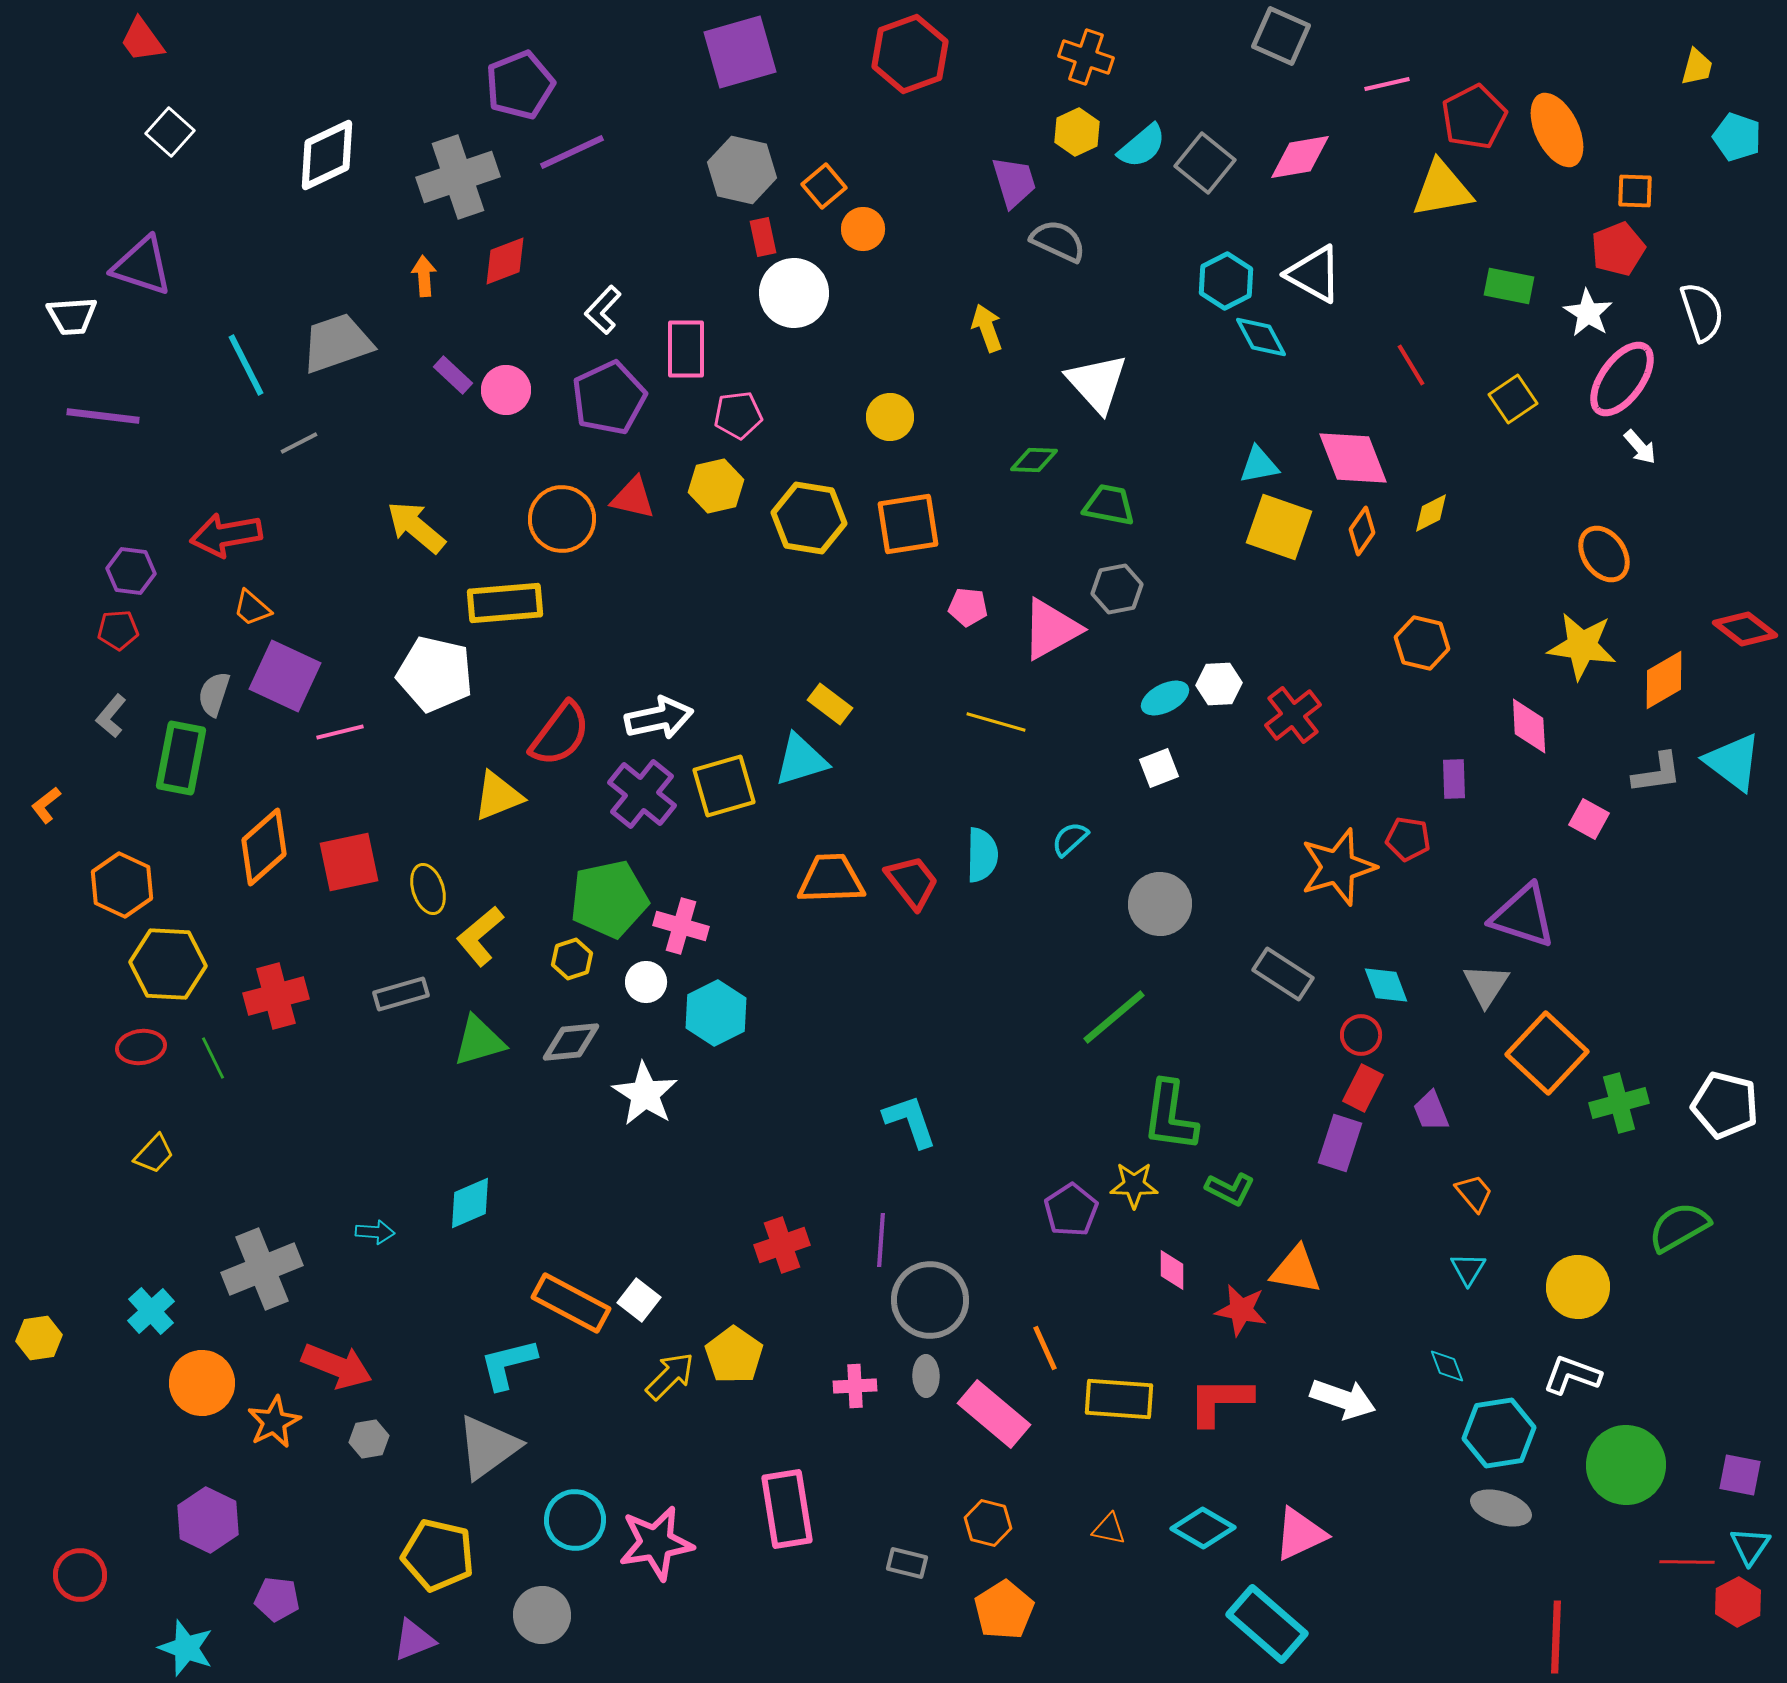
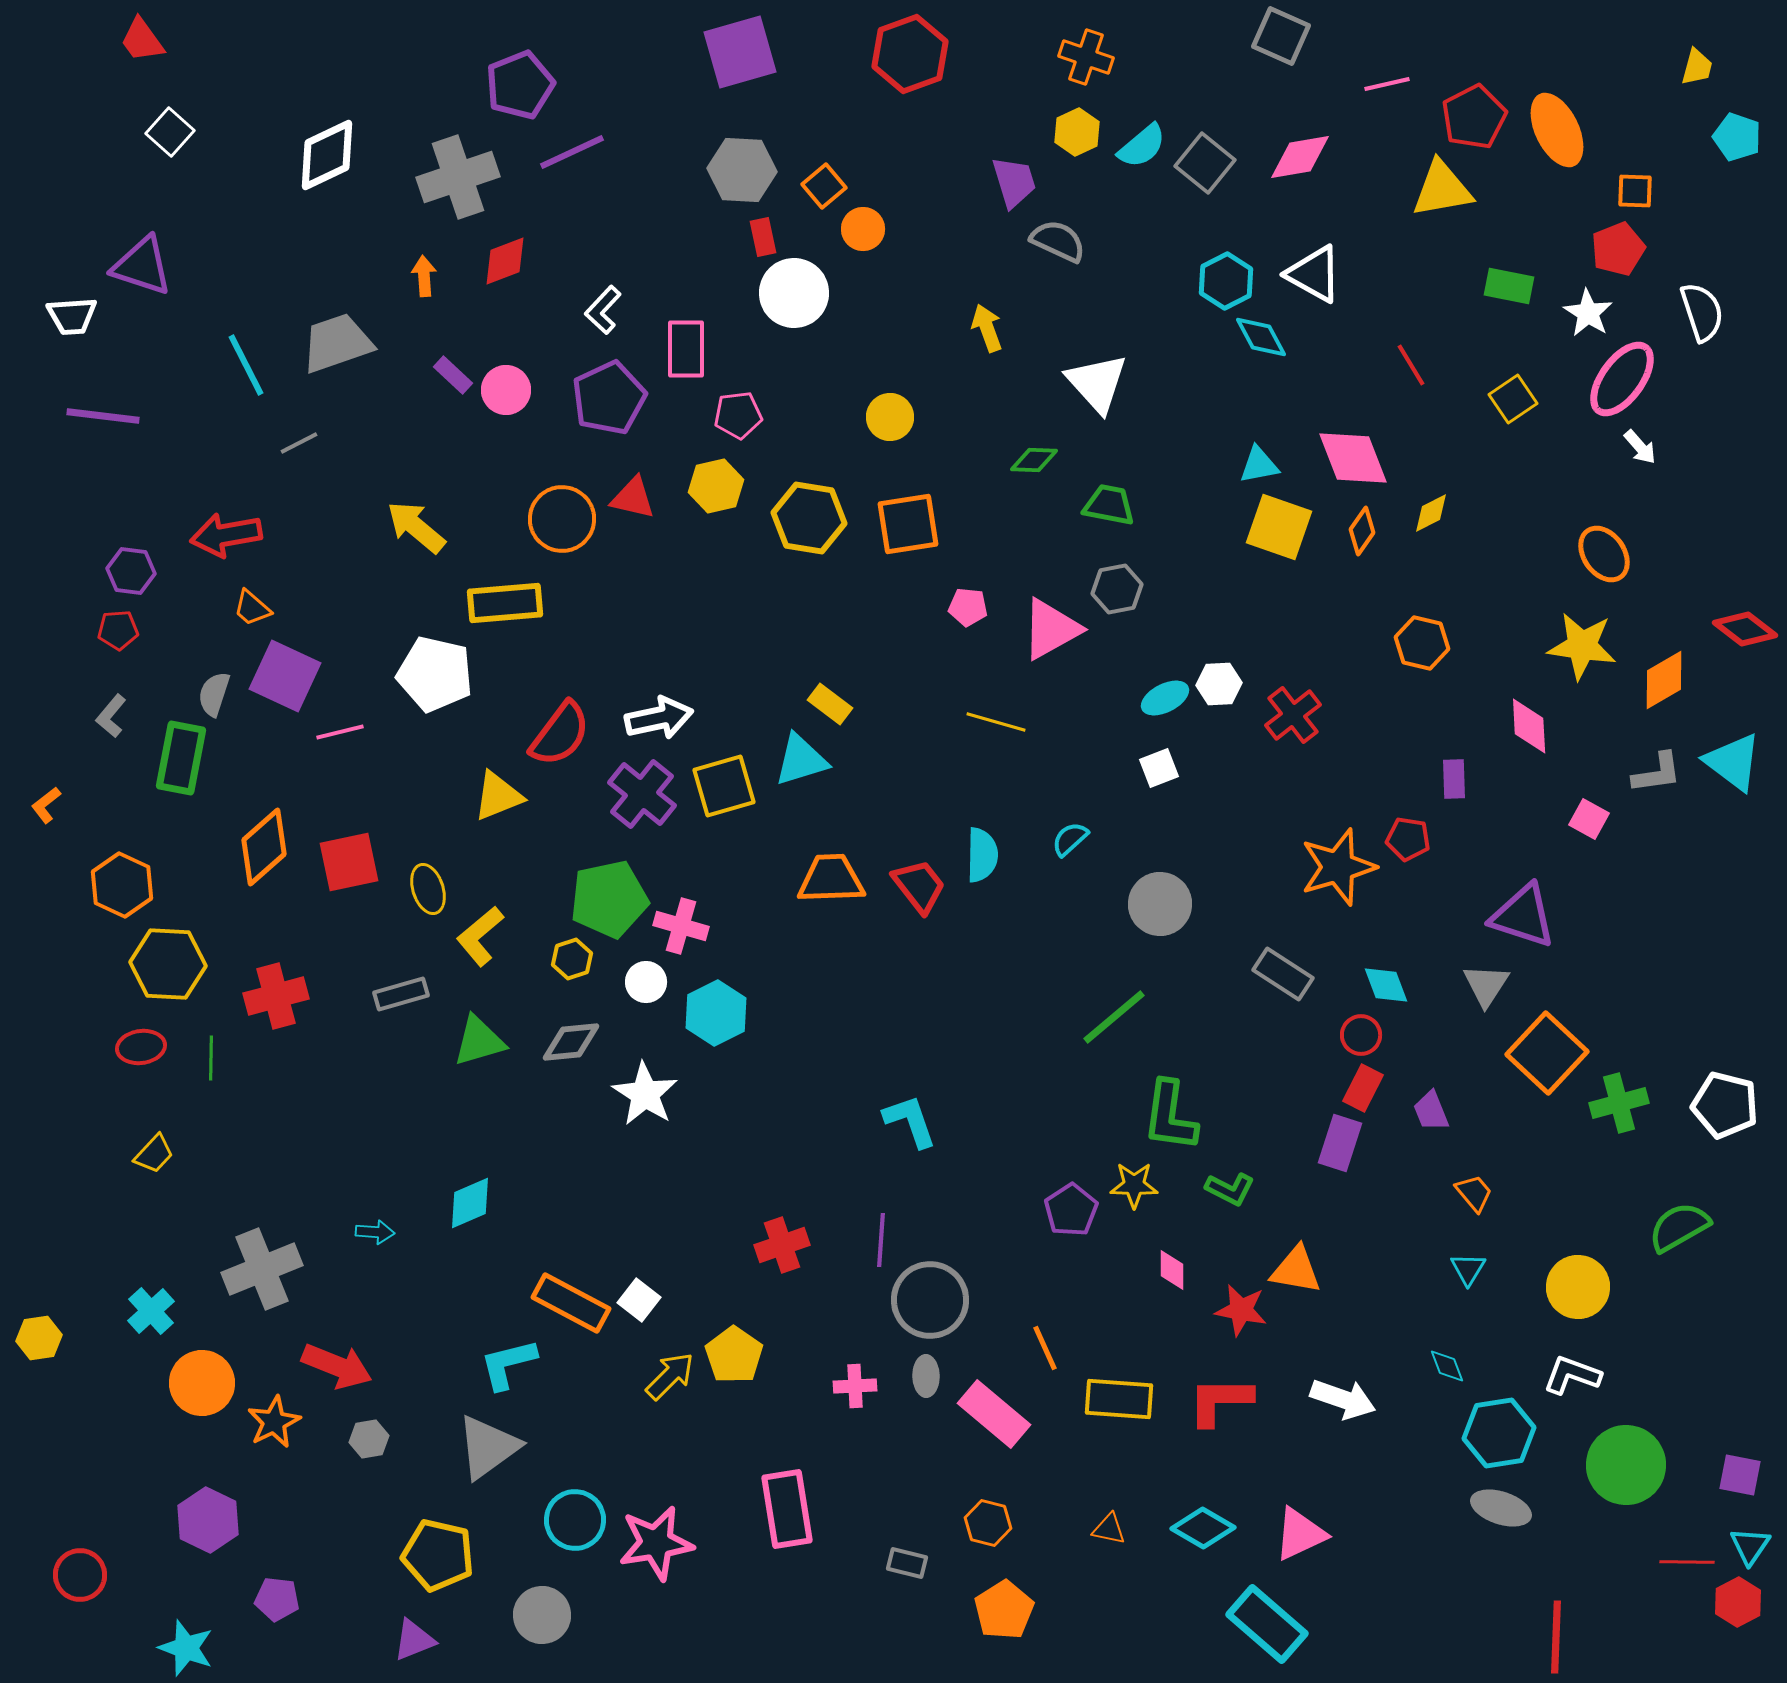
gray hexagon at (742, 170): rotated 10 degrees counterclockwise
red trapezoid at (912, 882): moved 7 px right, 4 px down
green line at (213, 1058): moved 2 px left; rotated 27 degrees clockwise
